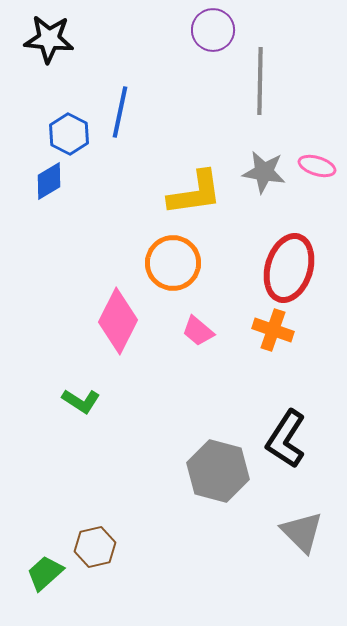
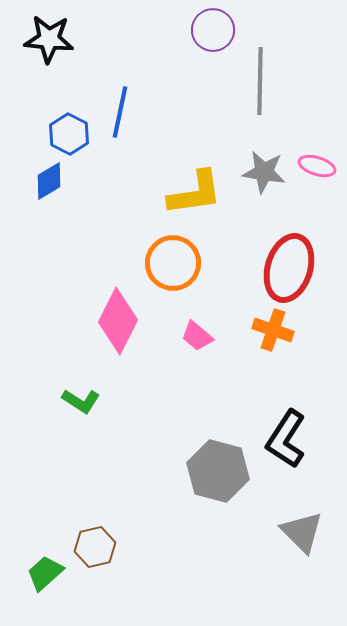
pink trapezoid: moved 1 px left, 5 px down
